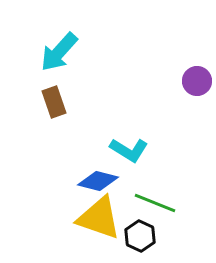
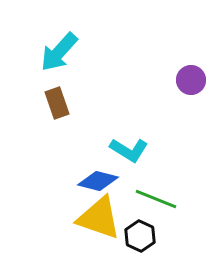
purple circle: moved 6 px left, 1 px up
brown rectangle: moved 3 px right, 1 px down
green line: moved 1 px right, 4 px up
